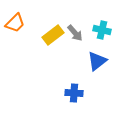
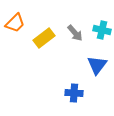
yellow rectangle: moved 9 px left, 3 px down
blue triangle: moved 4 px down; rotated 15 degrees counterclockwise
